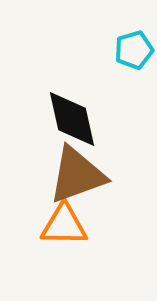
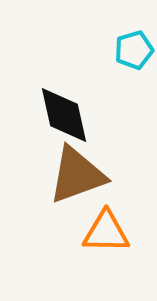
black diamond: moved 8 px left, 4 px up
orange triangle: moved 42 px right, 7 px down
